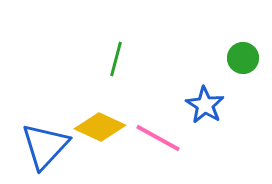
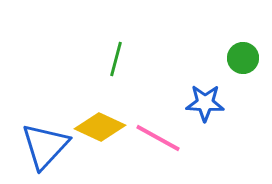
blue star: moved 2 px up; rotated 30 degrees counterclockwise
